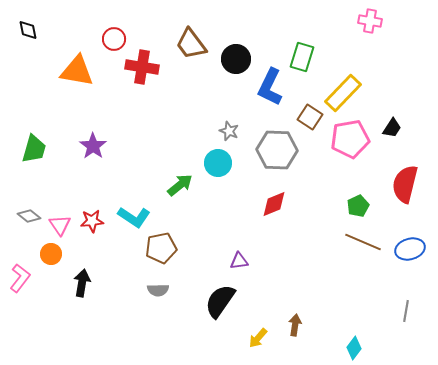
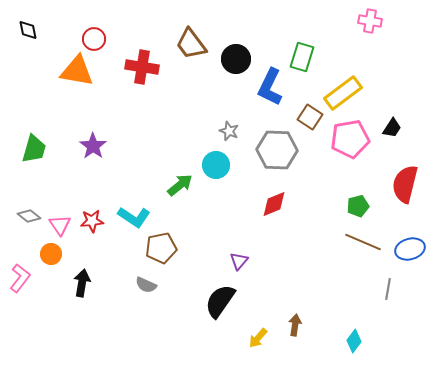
red circle: moved 20 px left
yellow rectangle: rotated 9 degrees clockwise
cyan circle: moved 2 px left, 2 px down
green pentagon: rotated 10 degrees clockwise
purple triangle: rotated 42 degrees counterclockwise
gray semicircle: moved 12 px left, 5 px up; rotated 25 degrees clockwise
gray line: moved 18 px left, 22 px up
cyan diamond: moved 7 px up
